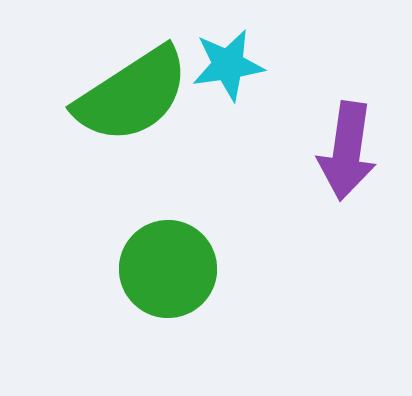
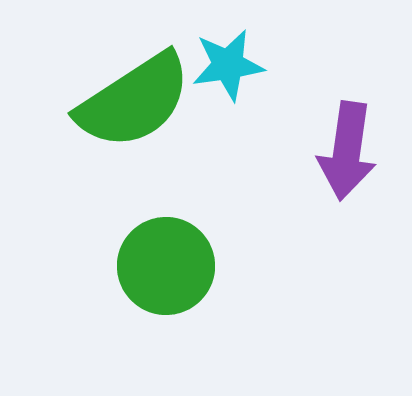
green semicircle: moved 2 px right, 6 px down
green circle: moved 2 px left, 3 px up
